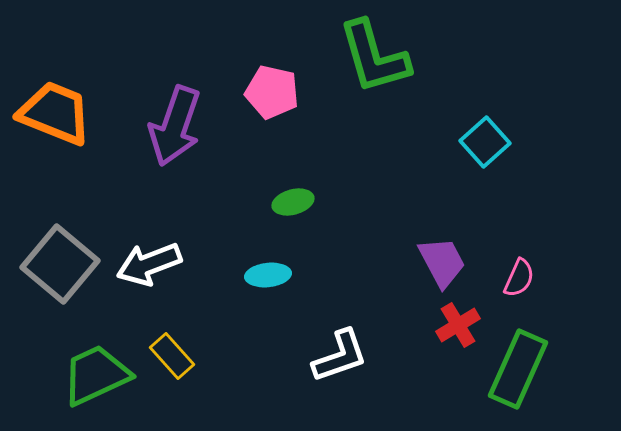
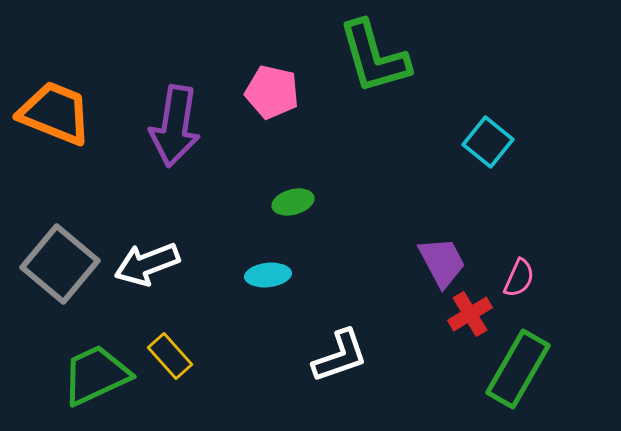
purple arrow: rotated 10 degrees counterclockwise
cyan square: moved 3 px right; rotated 9 degrees counterclockwise
white arrow: moved 2 px left
red cross: moved 12 px right, 11 px up
yellow rectangle: moved 2 px left
green rectangle: rotated 6 degrees clockwise
